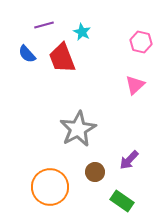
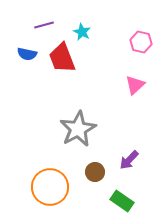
blue semicircle: rotated 36 degrees counterclockwise
